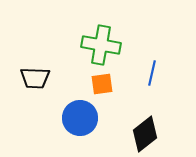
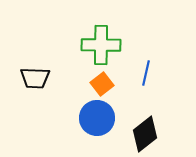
green cross: rotated 9 degrees counterclockwise
blue line: moved 6 px left
orange square: rotated 30 degrees counterclockwise
blue circle: moved 17 px right
